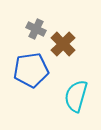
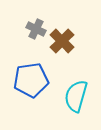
brown cross: moved 1 px left, 3 px up
blue pentagon: moved 10 px down
